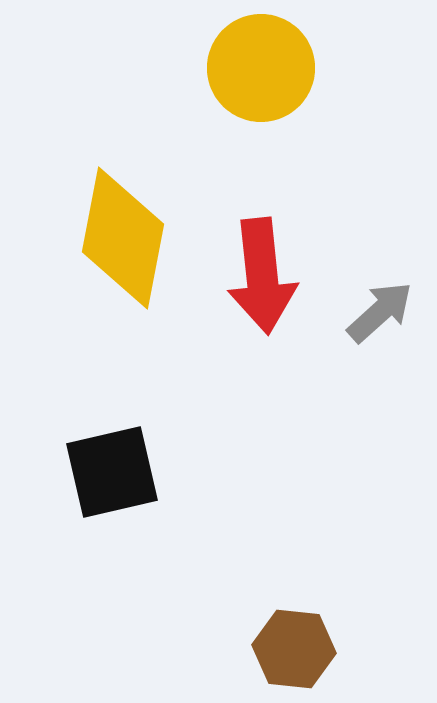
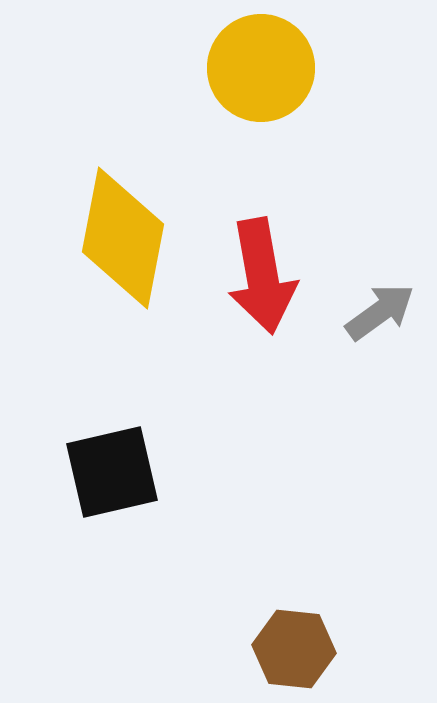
red arrow: rotated 4 degrees counterclockwise
gray arrow: rotated 6 degrees clockwise
